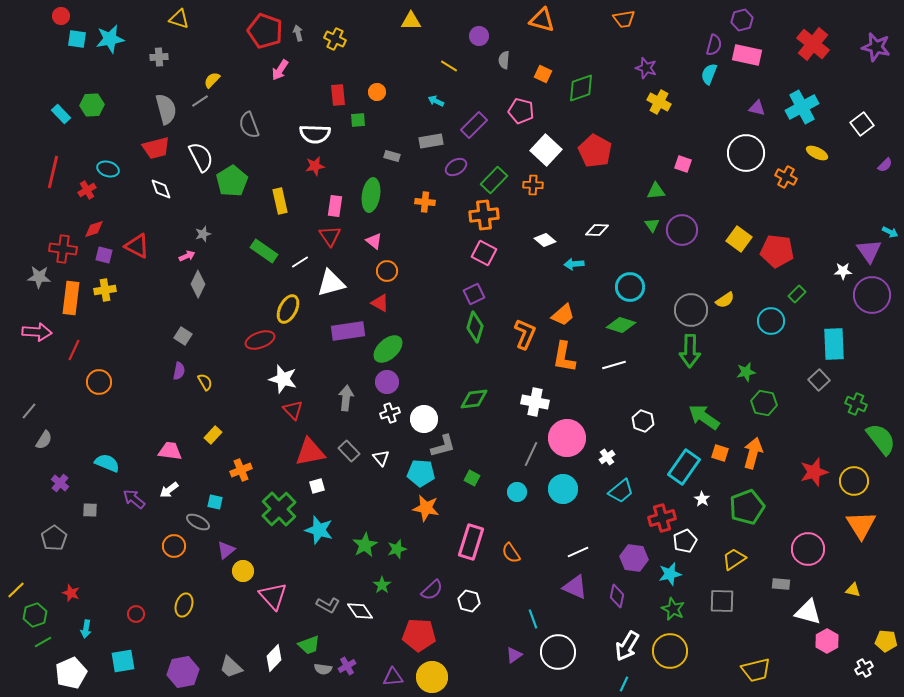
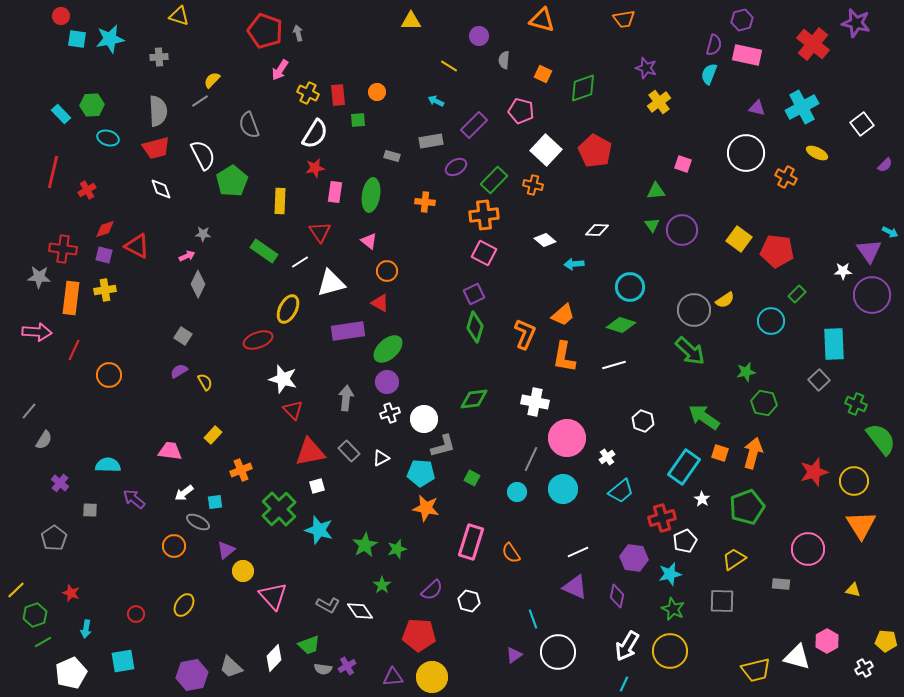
yellow triangle at (179, 19): moved 3 px up
yellow cross at (335, 39): moved 27 px left, 54 px down
purple star at (876, 47): moved 20 px left, 24 px up
green diamond at (581, 88): moved 2 px right
yellow cross at (659, 102): rotated 25 degrees clockwise
gray semicircle at (166, 109): moved 8 px left, 2 px down; rotated 12 degrees clockwise
white semicircle at (315, 134): rotated 60 degrees counterclockwise
white semicircle at (201, 157): moved 2 px right, 2 px up
red star at (315, 166): moved 2 px down
cyan ellipse at (108, 169): moved 31 px up
orange cross at (533, 185): rotated 12 degrees clockwise
yellow rectangle at (280, 201): rotated 15 degrees clockwise
pink rectangle at (335, 206): moved 14 px up
red diamond at (94, 229): moved 11 px right
gray star at (203, 234): rotated 21 degrees clockwise
red triangle at (330, 236): moved 10 px left, 4 px up
pink triangle at (374, 241): moved 5 px left
gray circle at (691, 310): moved 3 px right
red ellipse at (260, 340): moved 2 px left
green arrow at (690, 351): rotated 48 degrees counterclockwise
purple semicircle at (179, 371): rotated 132 degrees counterclockwise
orange circle at (99, 382): moved 10 px right, 7 px up
gray line at (531, 454): moved 5 px down
white triangle at (381, 458): rotated 42 degrees clockwise
cyan semicircle at (107, 463): moved 1 px right, 2 px down; rotated 20 degrees counterclockwise
white arrow at (169, 490): moved 15 px right, 3 px down
cyan square at (215, 502): rotated 21 degrees counterclockwise
yellow ellipse at (184, 605): rotated 15 degrees clockwise
white triangle at (808, 612): moved 11 px left, 45 px down
purple hexagon at (183, 672): moved 9 px right, 3 px down
